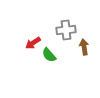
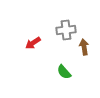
green semicircle: moved 15 px right, 17 px down
